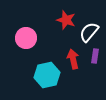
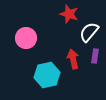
red star: moved 3 px right, 6 px up
